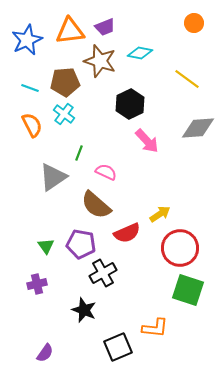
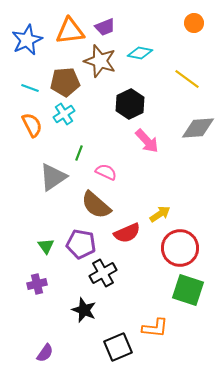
cyan cross: rotated 20 degrees clockwise
